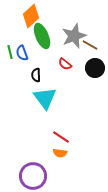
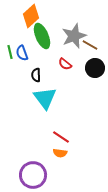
purple circle: moved 1 px up
